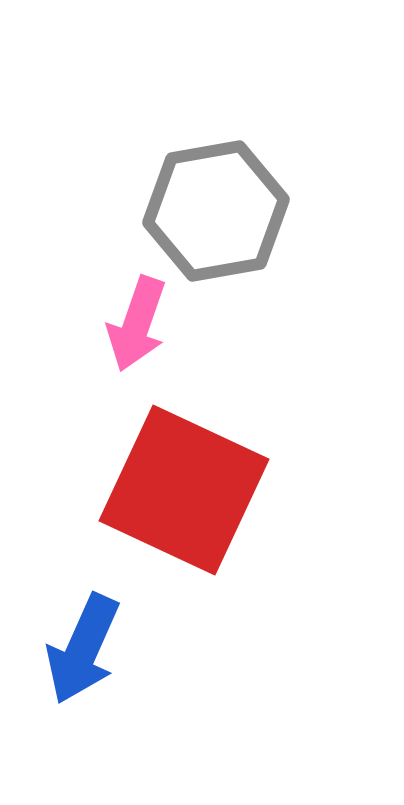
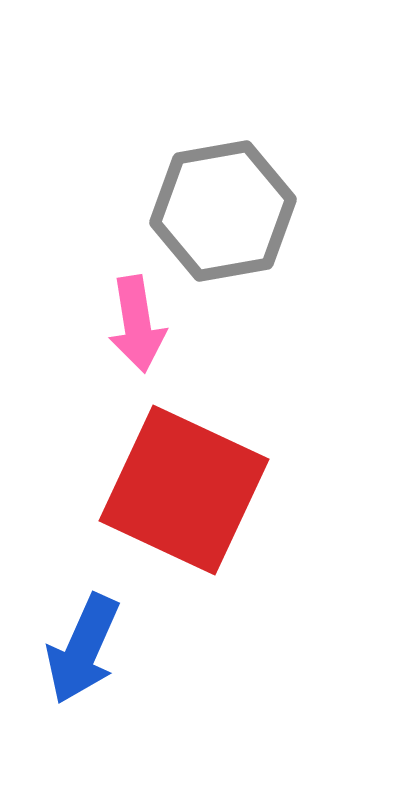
gray hexagon: moved 7 px right
pink arrow: rotated 28 degrees counterclockwise
